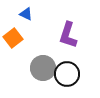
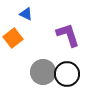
purple L-shape: rotated 144 degrees clockwise
gray circle: moved 4 px down
